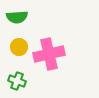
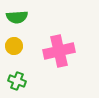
yellow circle: moved 5 px left, 1 px up
pink cross: moved 10 px right, 3 px up
